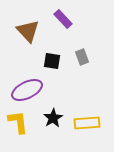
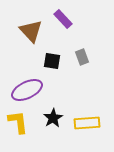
brown triangle: moved 3 px right
